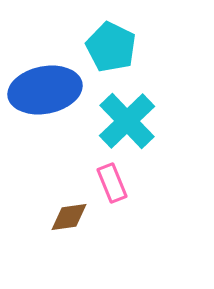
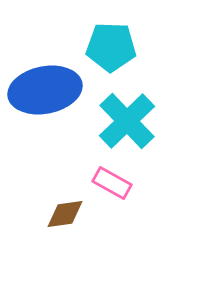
cyan pentagon: rotated 24 degrees counterclockwise
pink rectangle: rotated 39 degrees counterclockwise
brown diamond: moved 4 px left, 3 px up
